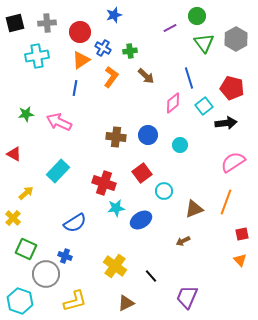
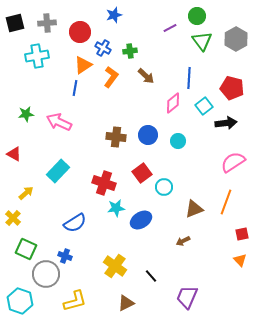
green triangle at (204, 43): moved 2 px left, 2 px up
orange triangle at (81, 60): moved 2 px right, 5 px down
blue line at (189, 78): rotated 20 degrees clockwise
cyan circle at (180, 145): moved 2 px left, 4 px up
cyan circle at (164, 191): moved 4 px up
